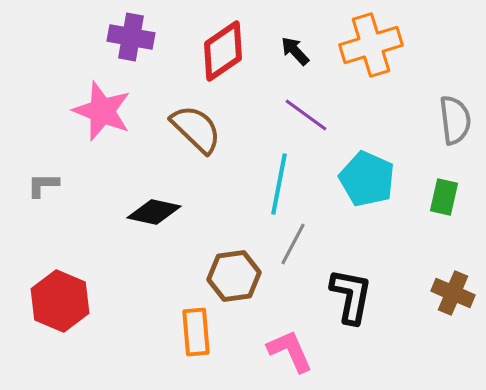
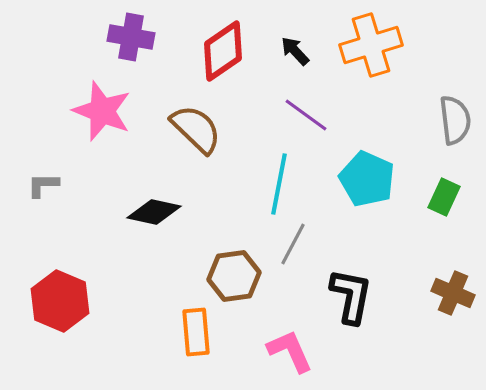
green rectangle: rotated 12 degrees clockwise
